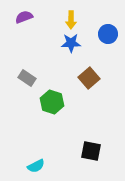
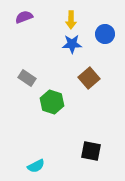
blue circle: moved 3 px left
blue star: moved 1 px right, 1 px down
